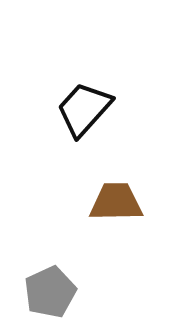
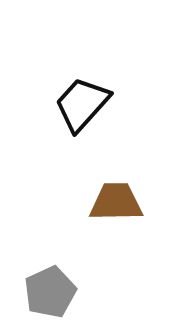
black trapezoid: moved 2 px left, 5 px up
